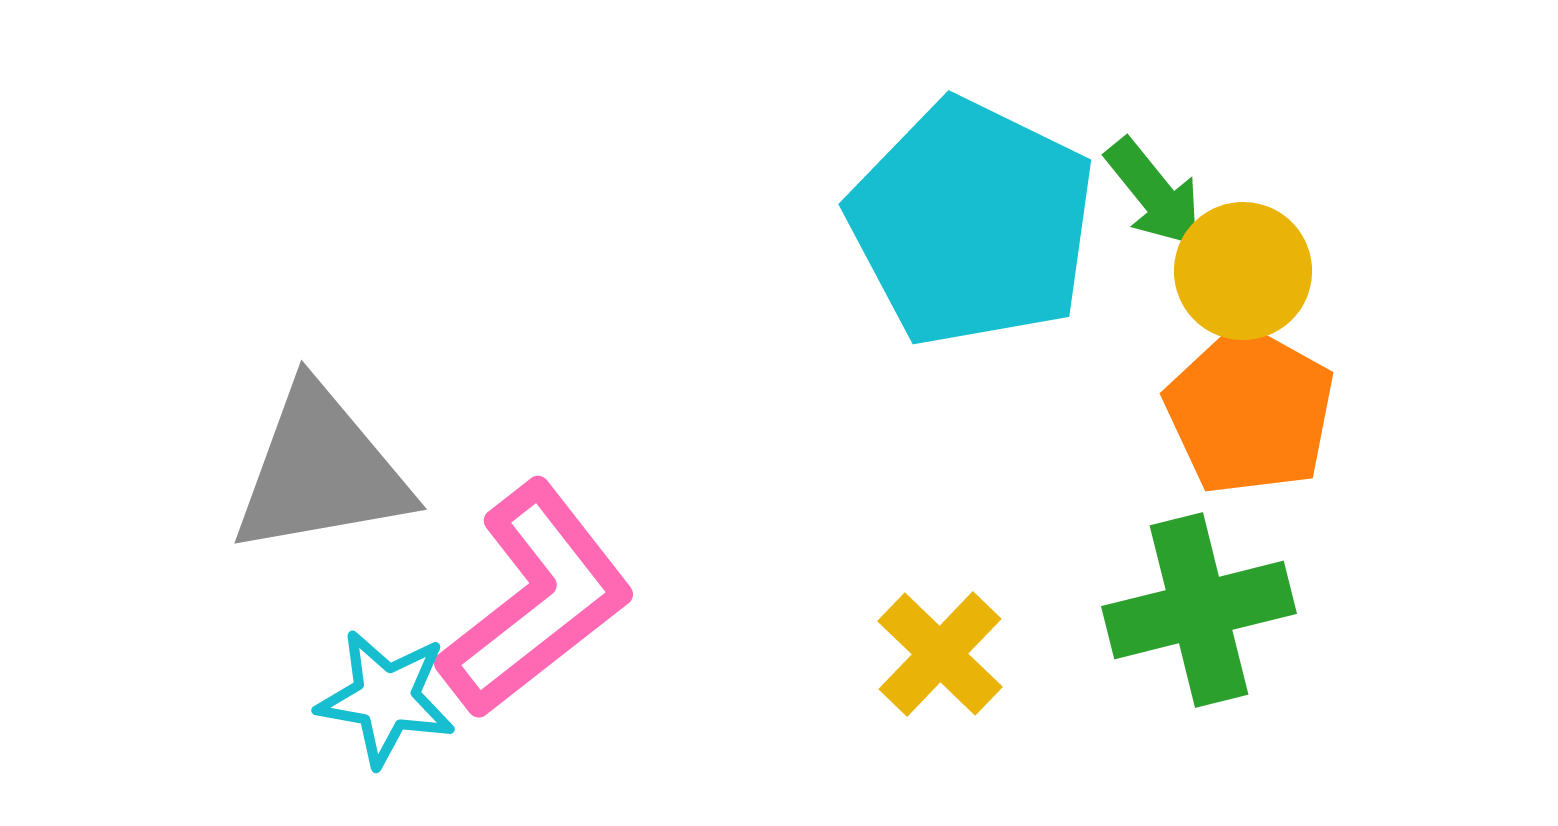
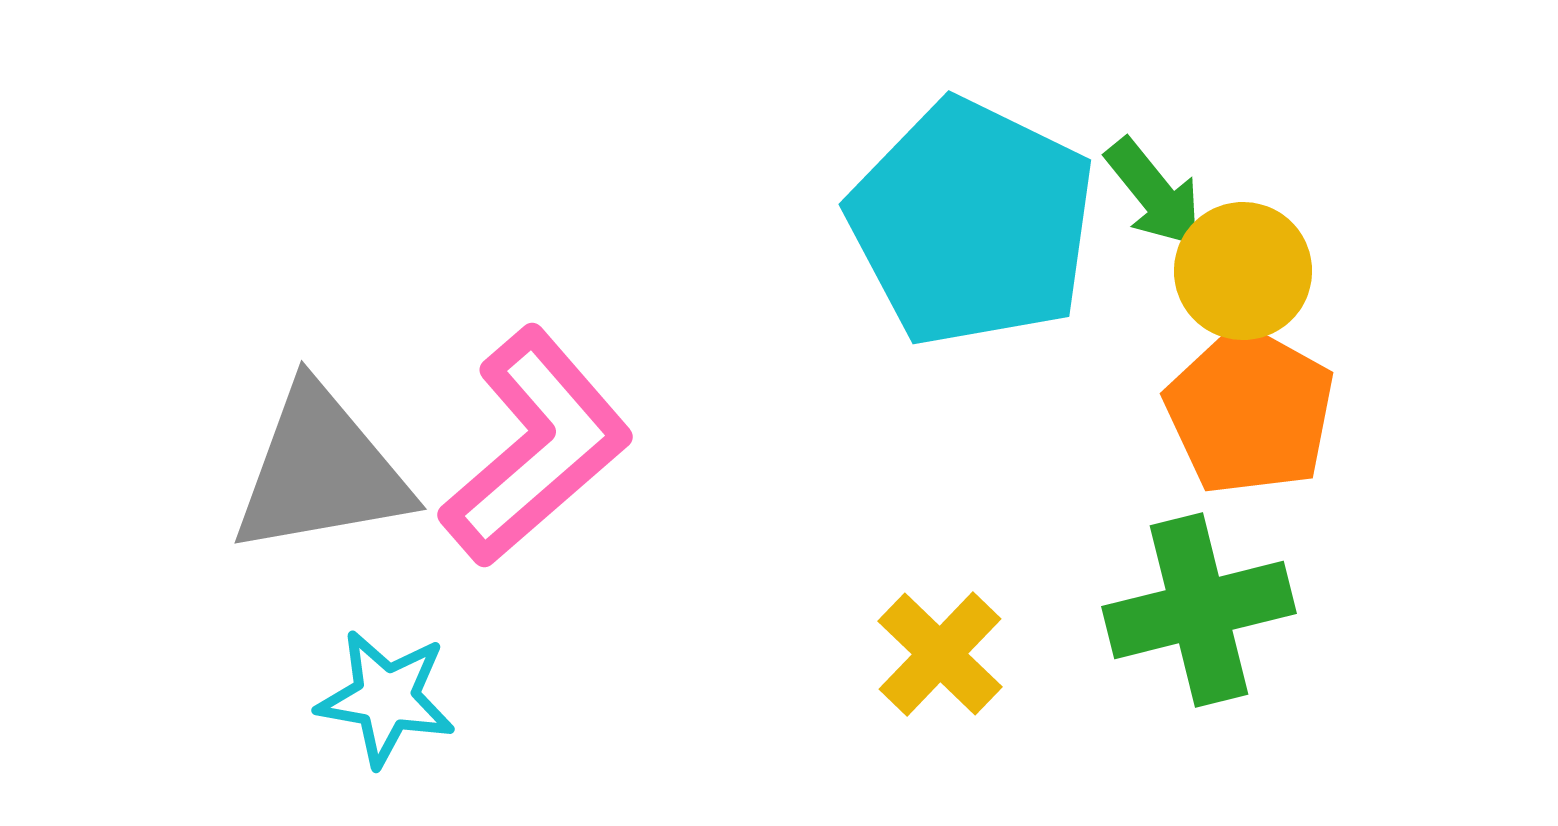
pink L-shape: moved 153 px up; rotated 3 degrees counterclockwise
